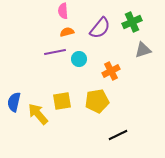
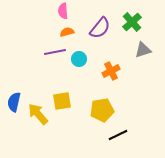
green cross: rotated 18 degrees counterclockwise
yellow pentagon: moved 5 px right, 9 px down
